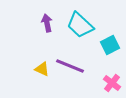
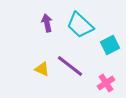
purple line: rotated 16 degrees clockwise
pink cross: moved 6 px left; rotated 18 degrees clockwise
